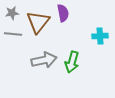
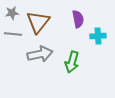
purple semicircle: moved 15 px right, 6 px down
cyan cross: moved 2 px left
gray arrow: moved 4 px left, 6 px up
